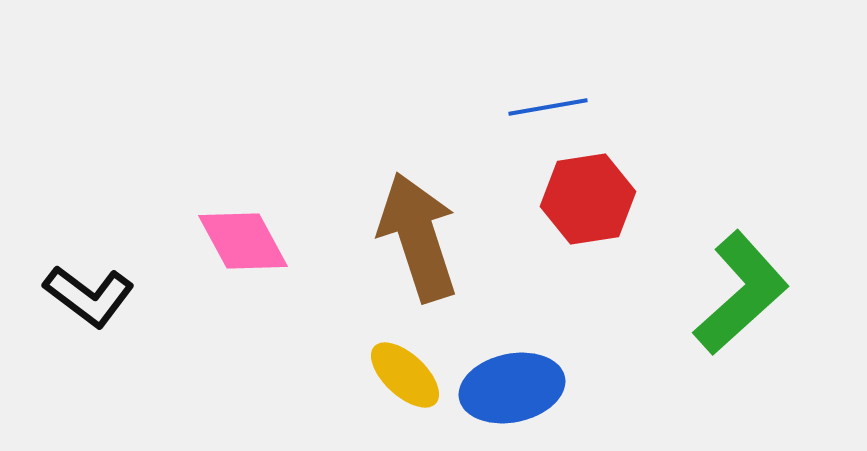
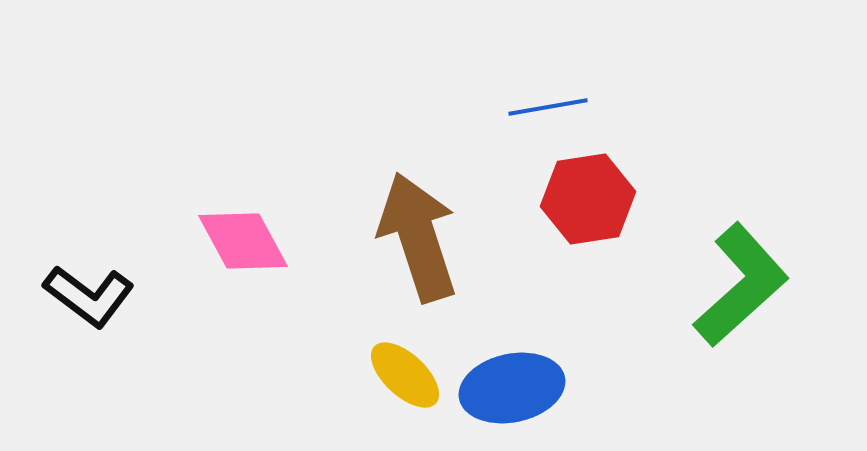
green L-shape: moved 8 px up
